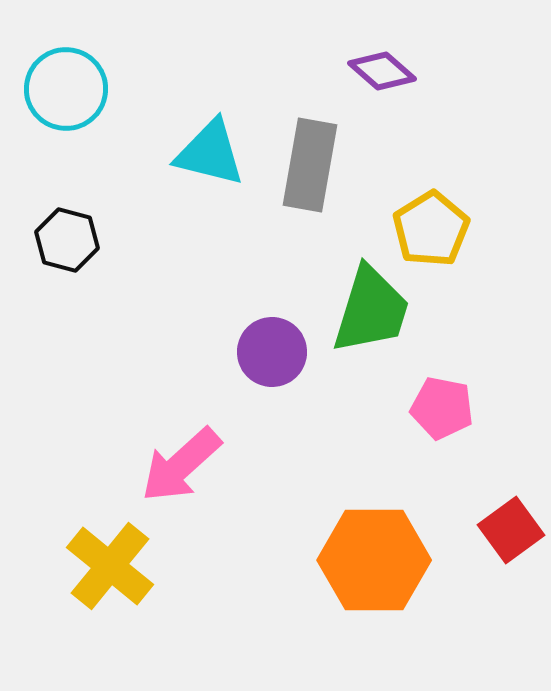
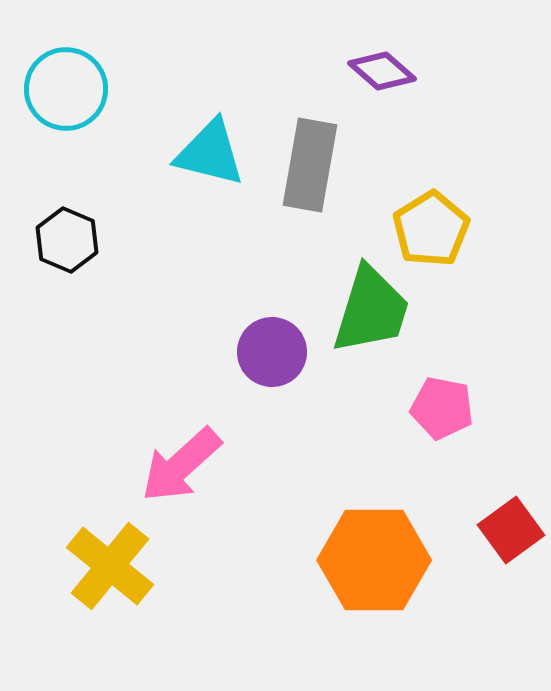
black hexagon: rotated 8 degrees clockwise
